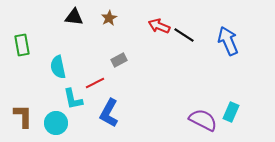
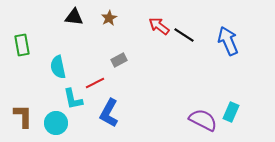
red arrow: rotated 15 degrees clockwise
